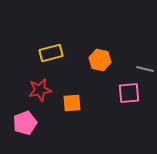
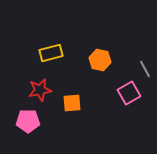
gray line: rotated 48 degrees clockwise
pink square: rotated 25 degrees counterclockwise
pink pentagon: moved 3 px right, 2 px up; rotated 20 degrees clockwise
